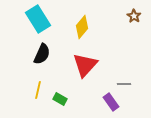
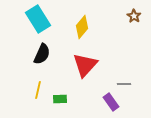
green rectangle: rotated 32 degrees counterclockwise
